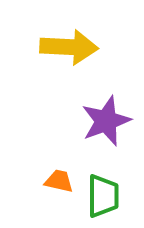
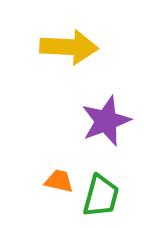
green trapezoid: moved 2 px left; rotated 15 degrees clockwise
